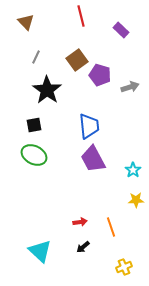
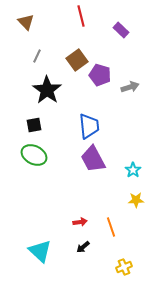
gray line: moved 1 px right, 1 px up
